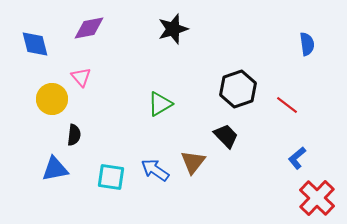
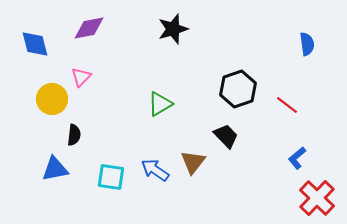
pink triangle: rotated 25 degrees clockwise
